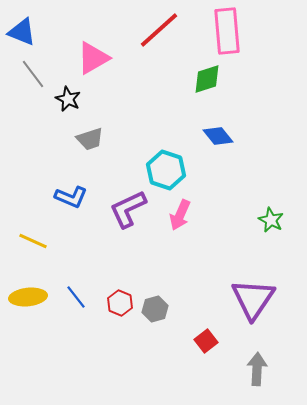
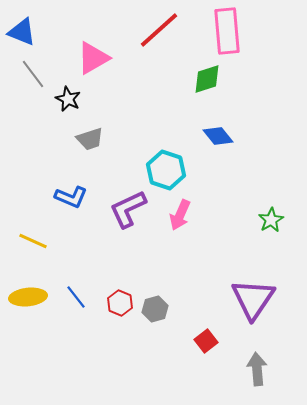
green star: rotated 15 degrees clockwise
gray arrow: rotated 8 degrees counterclockwise
